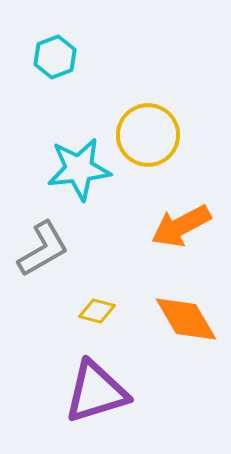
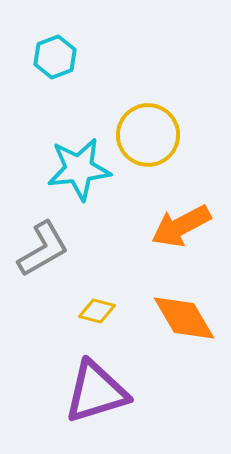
orange diamond: moved 2 px left, 1 px up
